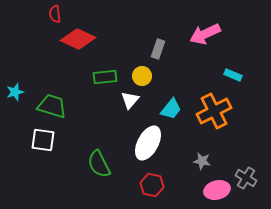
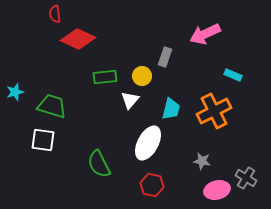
gray rectangle: moved 7 px right, 8 px down
cyan trapezoid: rotated 25 degrees counterclockwise
